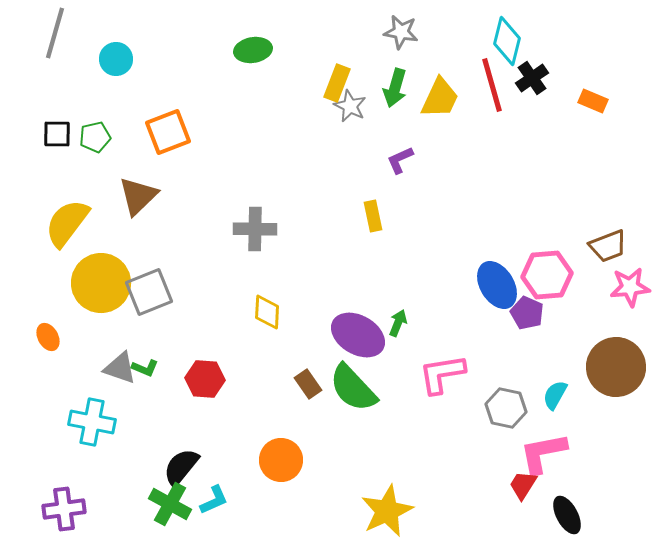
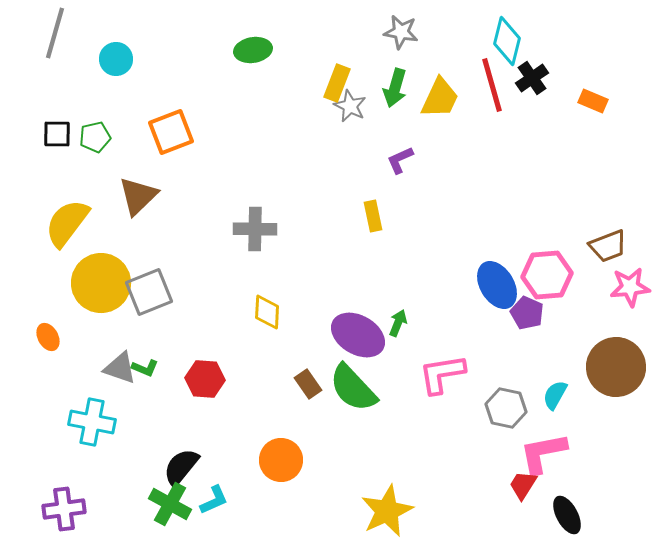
orange square at (168, 132): moved 3 px right
